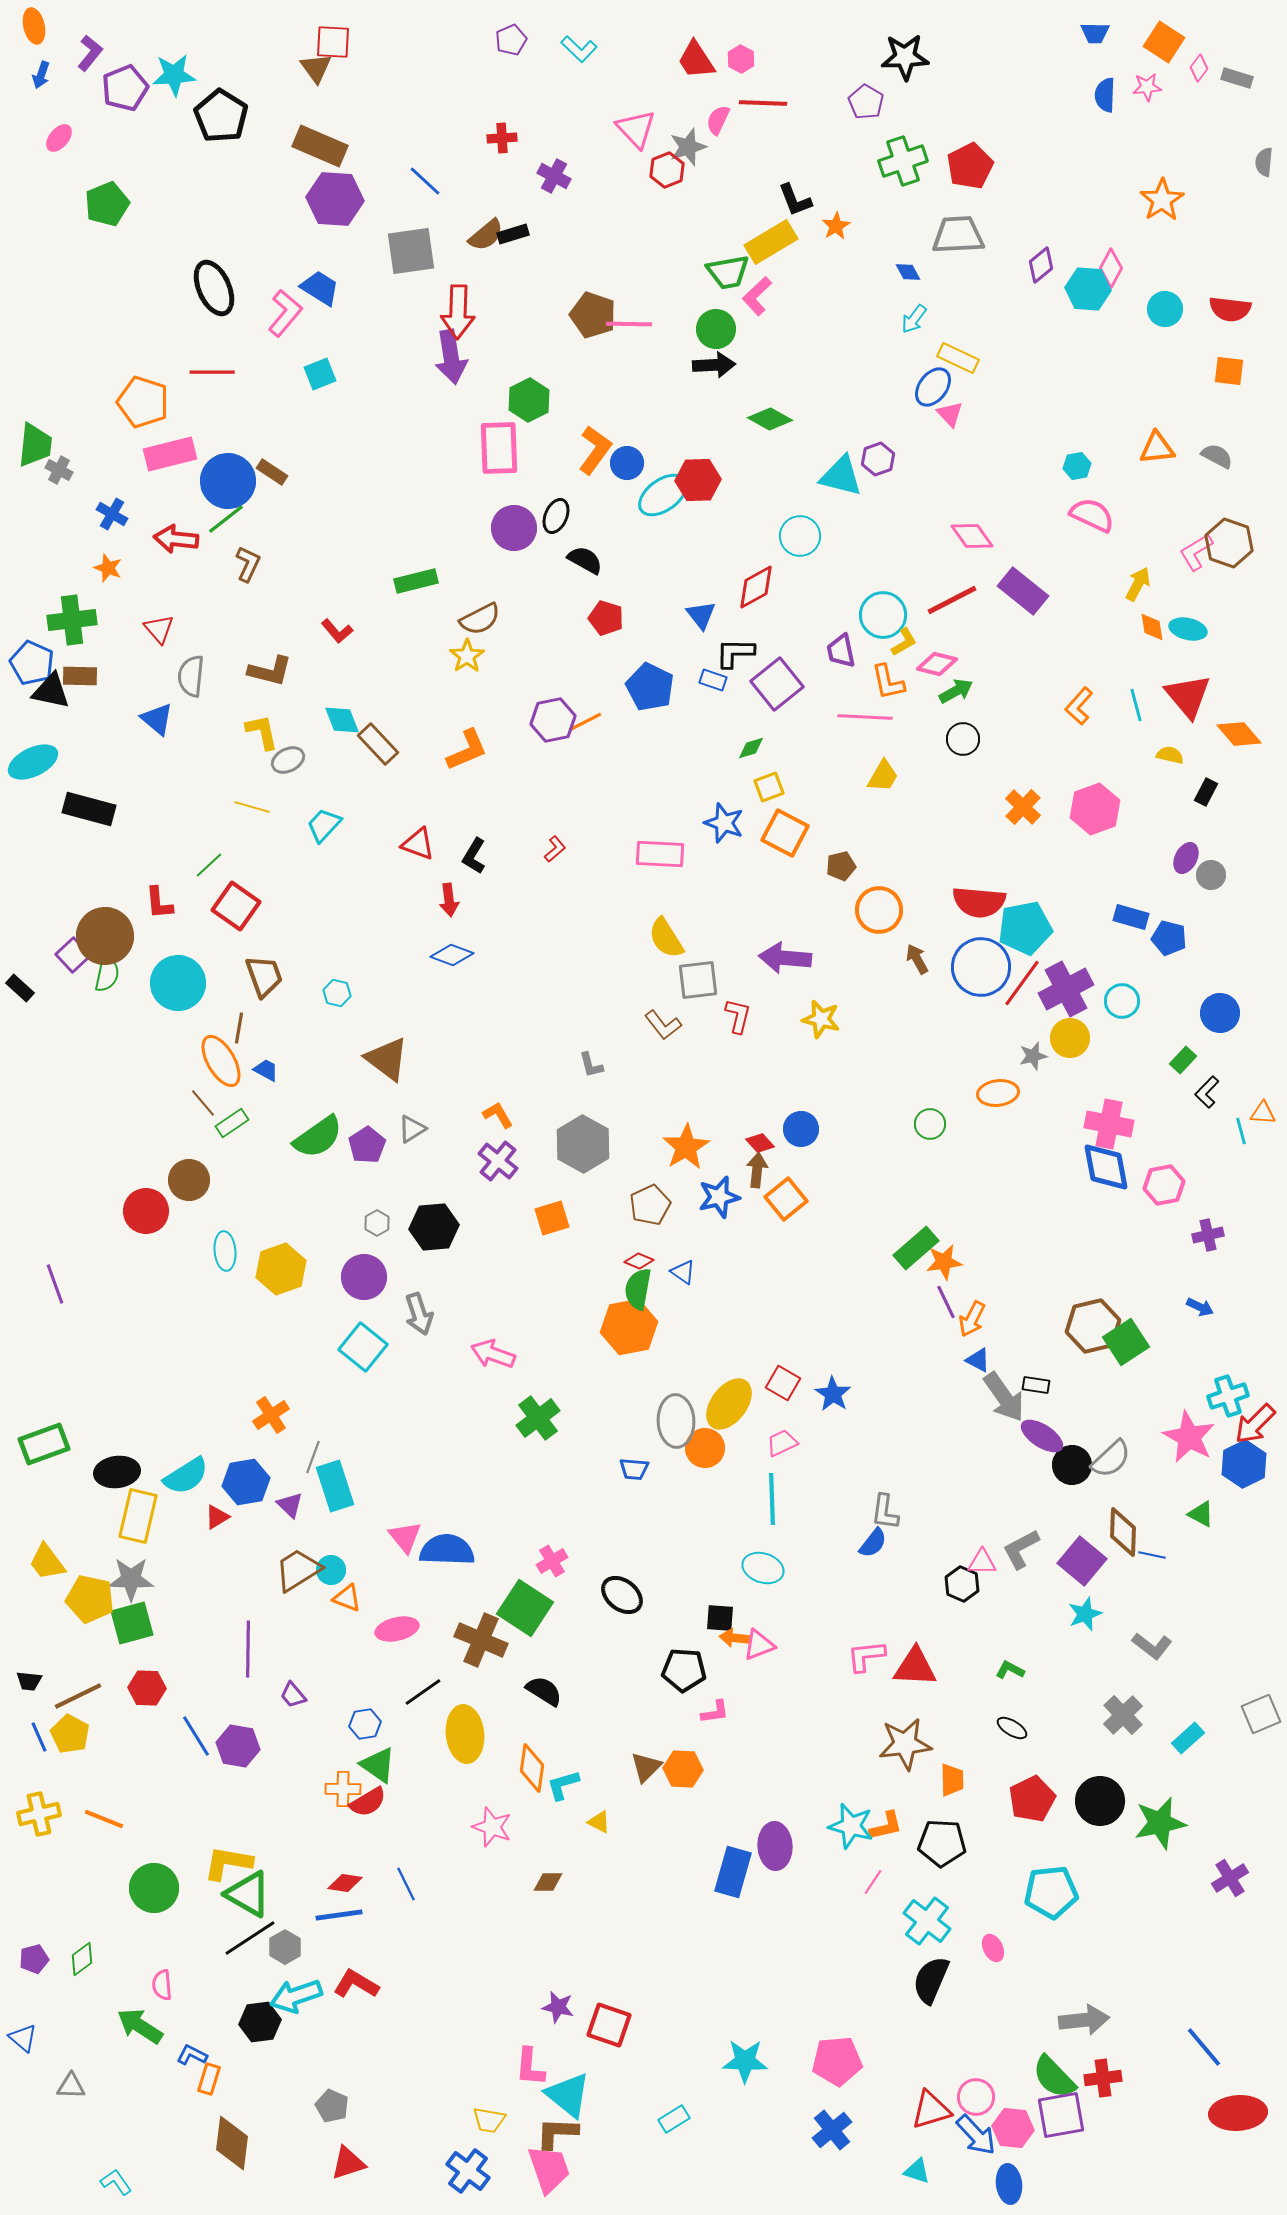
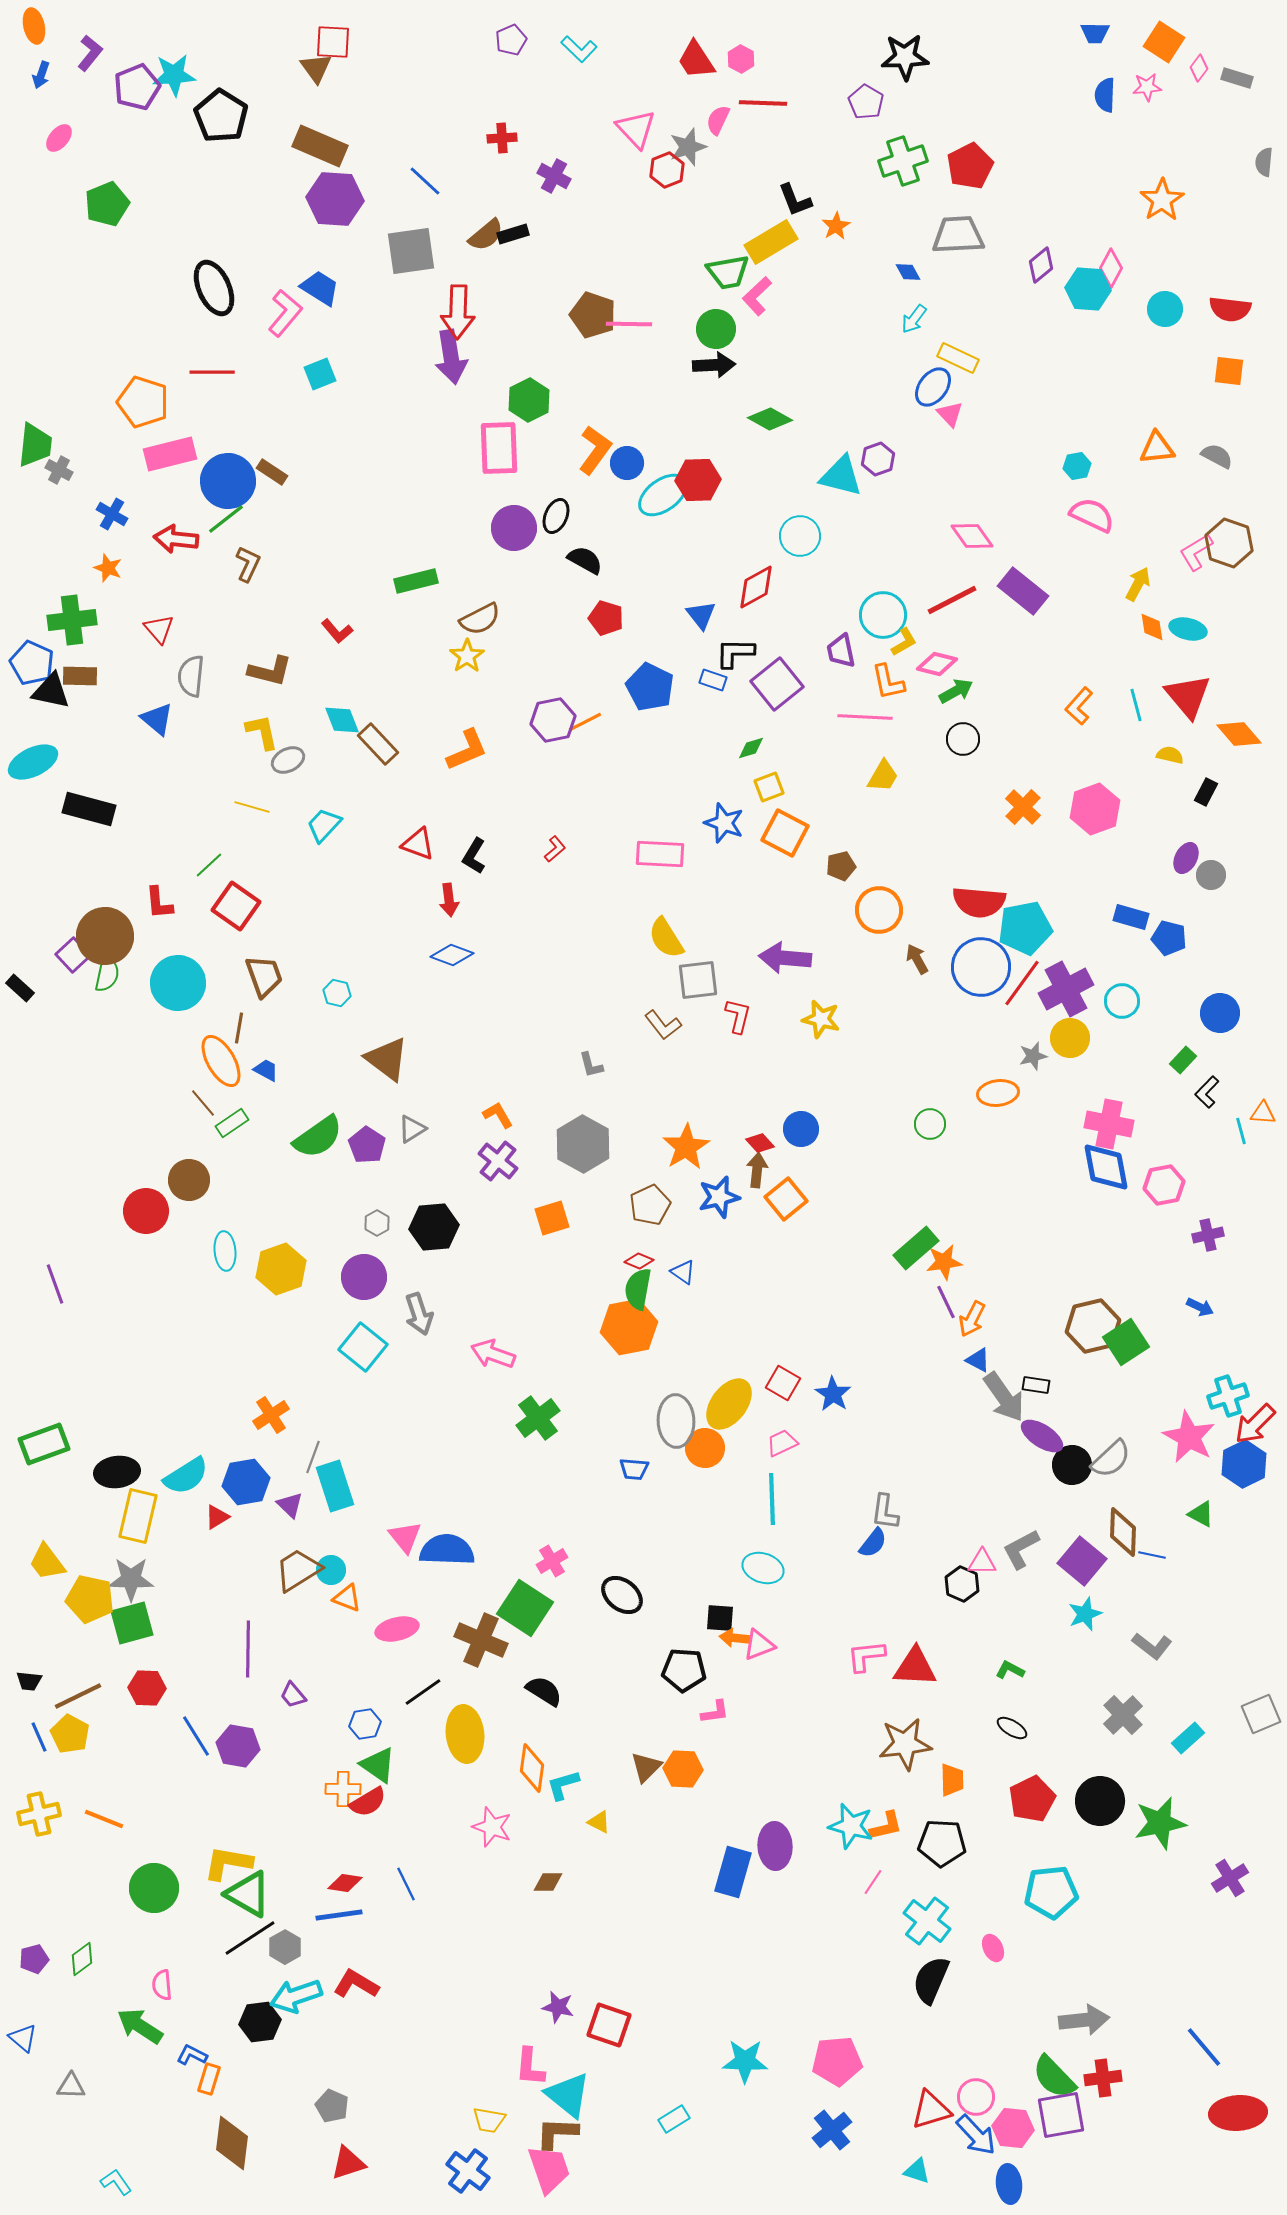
purple pentagon at (125, 88): moved 12 px right, 1 px up
purple pentagon at (367, 1145): rotated 6 degrees counterclockwise
